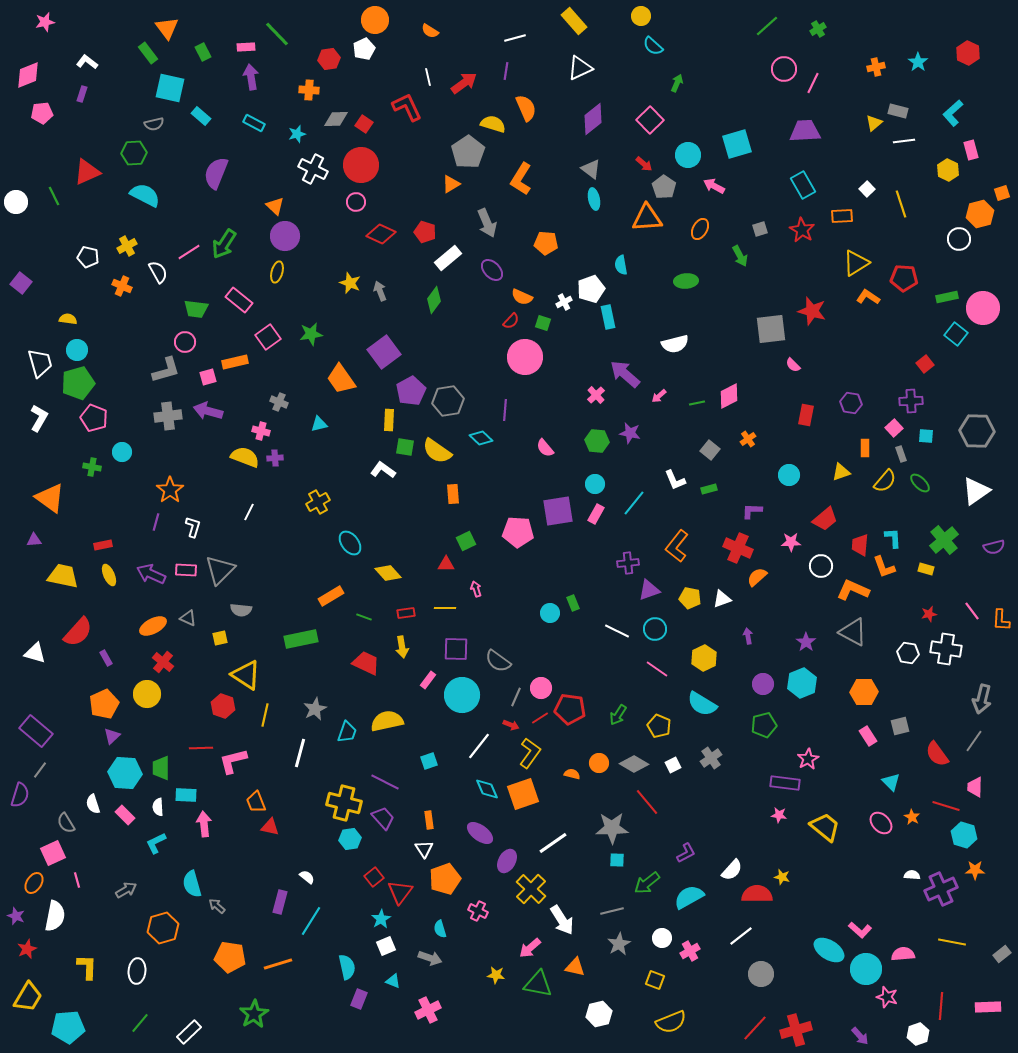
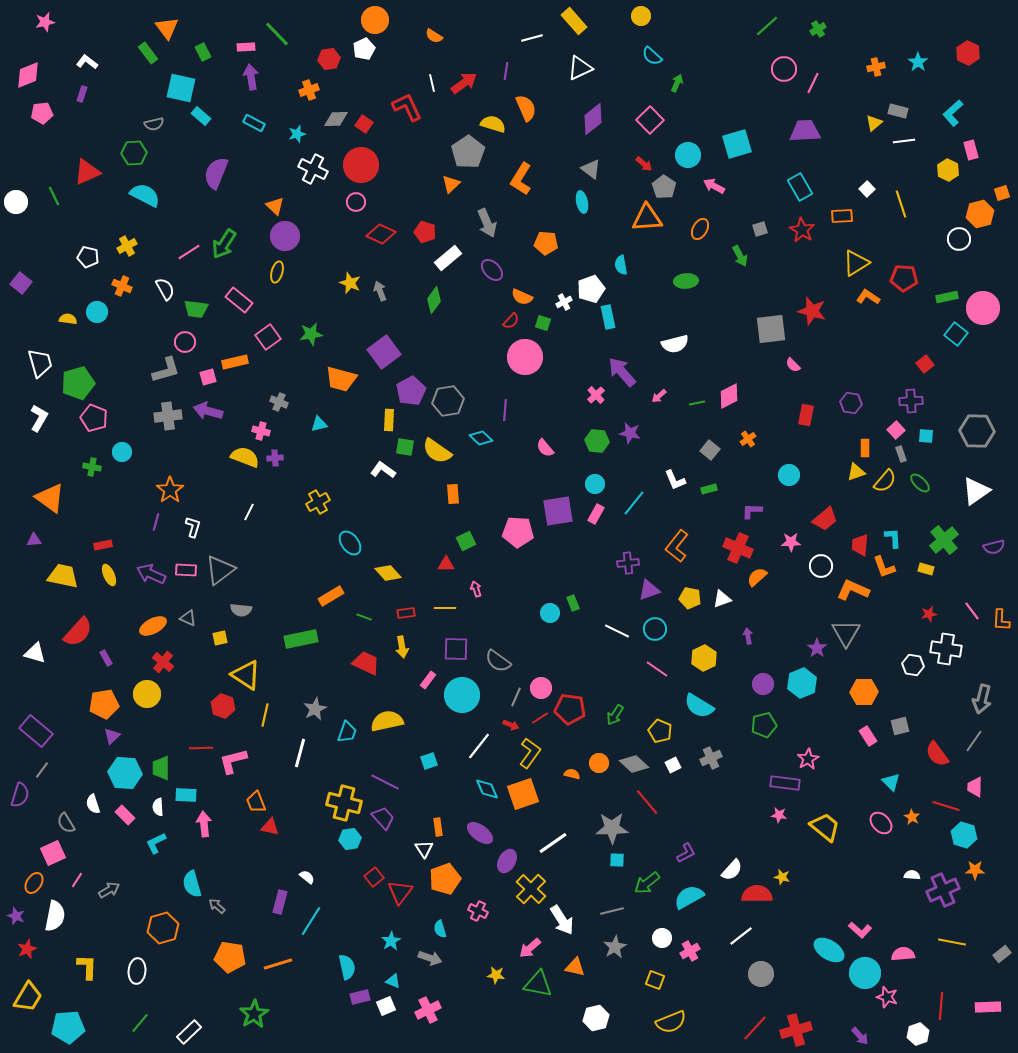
orange semicircle at (430, 31): moved 4 px right, 5 px down
white line at (515, 38): moved 17 px right
cyan semicircle at (653, 46): moved 1 px left, 10 px down
white line at (428, 77): moved 4 px right, 6 px down
cyan square at (170, 88): moved 11 px right
orange cross at (309, 90): rotated 24 degrees counterclockwise
orange triangle at (451, 184): rotated 12 degrees counterclockwise
cyan rectangle at (803, 185): moved 3 px left, 2 px down
cyan ellipse at (594, 199): moved 12 px left, 3 px down
white semicircle at (158, 272): moved 7 px right, 17 px down
cyan circle at (77, 350): moved 20 px right, 38 px up
purple arrow at (625, 374): moved 3 px left, 2 px up; rotated 8 degrees clockwise
orange trapezoid at (341, 379): rotated 40 degrees counterclockwise
pink square at (894, 428): moved 2 px right, 2 px down
yellow triangle at (841, 472): moved 15 px right
gray triangle at (220, 570): rotated 8 degrees clockwise
gray triangle at (853, 632): moved 7 px left, 1 px down; rotated 32 degrees clockwise
purple star at (806, 642): moved 11 px right, 6 px down
white hexagon at (908, 653): moved 5 px right, 12 px down
orange pentagon at (104, 704): rotated 16 degrees clockwise
cyan semicircle at (702, 704): moved 3 px left, 2 px down
green arrow at (618, 715): moved 3 px left
yellow pentagon at (659, 726): moved 1 px right, 5 px down
gray cross at (711, 758): rotated 10 degrees clockwise
gray diamond at (634, 764): rotated 12 degrees clockwise
gray line at (40, 770): moved 2 px right
orange rectangle at (429, 820): moved 9 px right, 7 px down
pink line at (77, 880): rotated 49 degrees clockwise
purple cross at (941, 889): moved 2 px right, 1 px down
gray arrow at (126, 890): moved 17 px left
cyan star at (381, 919): moved 10 px right, 22 px down
gray star at (619, 944): moved 4 px left, 3 px down
white square at (386, 946): moved 60 px down
cyan circle at (866, 969): moved 1 px left, 4 px down
purple rectangle at (359, 999): moved 1 px right, 2 px up; rotated 54 degrees clockwise
white hexagon at (599, 1014): moved 3 px left, 4 px down
